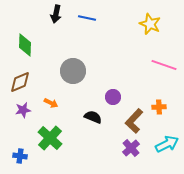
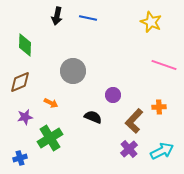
black arrow: moved 1 px right, 2 px down
blue line: moved 1 px right
yellow star: moved 1 px right, 2 px up
purple circle: moved 2 px up
purple star: moved 2 px right, 7 px down
green cross: rotated 15 degrees clockwise
cyan arrow: moved 5 px left, 7 px down
purple cross: moved 2 px left, 1 px down
blue cross: moved 2 px down; rotated 24 degrees counterclockwise
